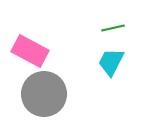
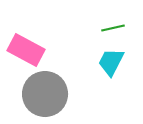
pink rectangle: moved 4 px left, 1 px up
gray circle: moved 1 px right
